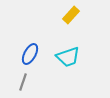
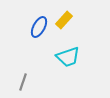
yellow rectangle: moved 7 px left, 5 px down
blue ellipse: moved 9 px right, 27 px up
